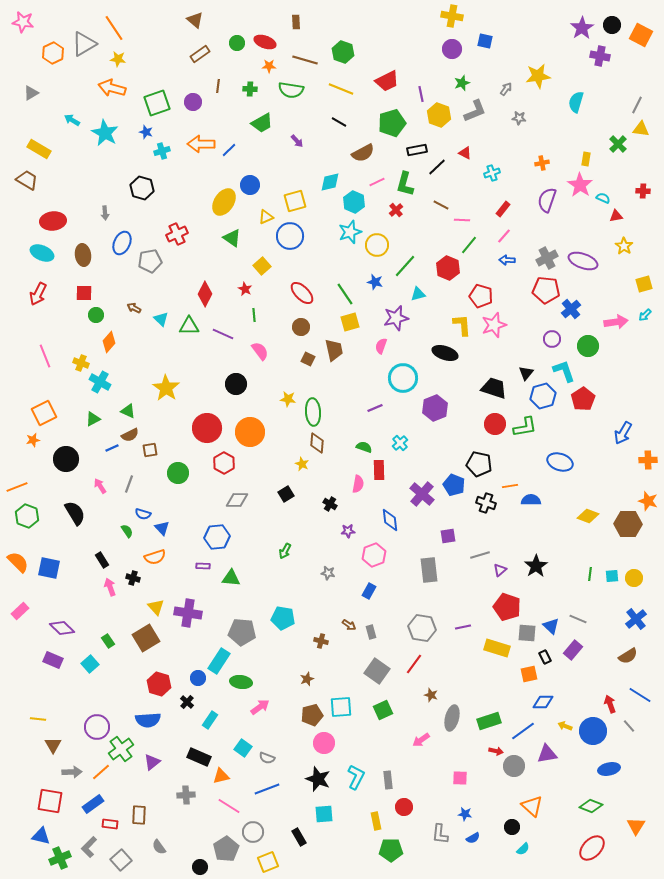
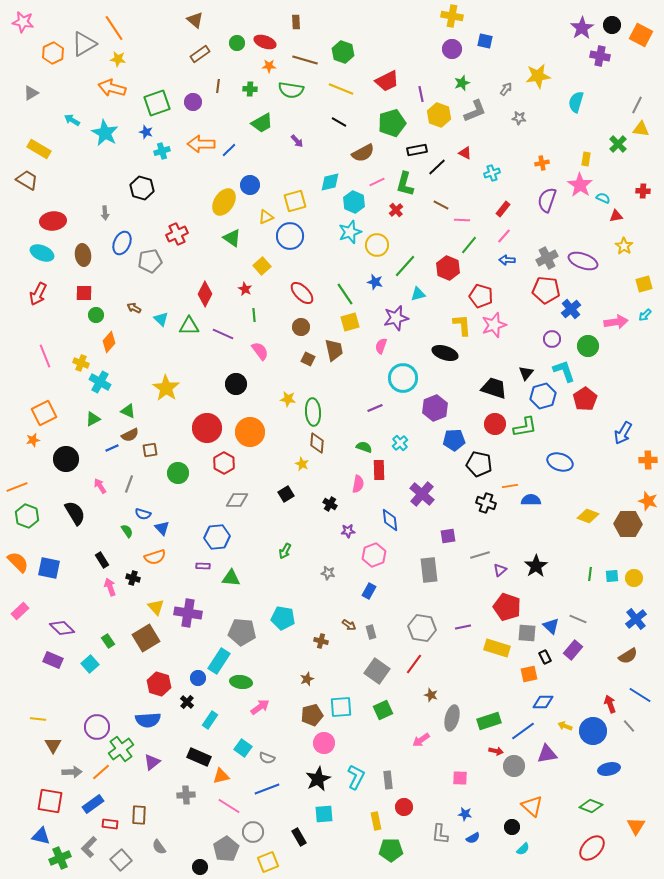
red pentagon at (583, 399): moved 2 px right
blue pentagon at (454, 485): moved 45 px up; rotated 25 degrees counterclockwise
black star at (318, 779): rotated 25 degrees clockwise
